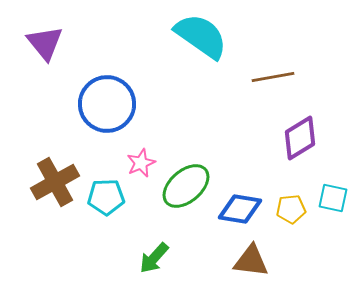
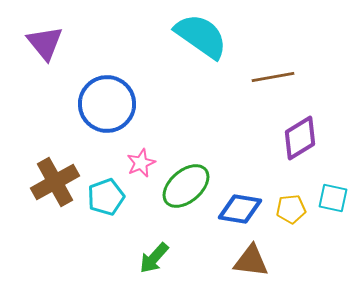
cyan pentagon: rotated 18 degrees counterclockwise
